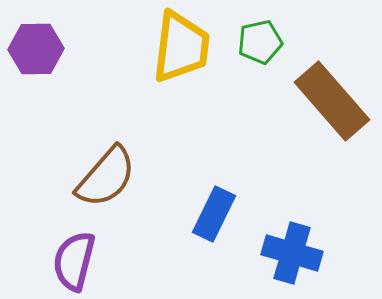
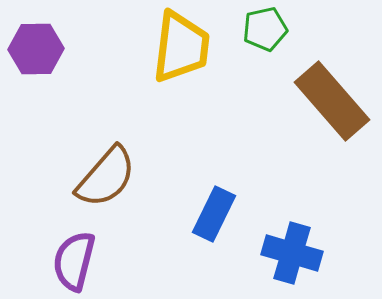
green pentagon: moved 5 px right, 13 px up
